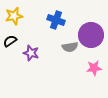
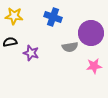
yellow star: rotated 18 degrees clockwise
blue cross: moved 3 px left, 3 px up
purple circle: moved 2 px up
black semicircle: moved 1 px down; rotated 24 degrees clockwise
pink star: moved 2 px up
